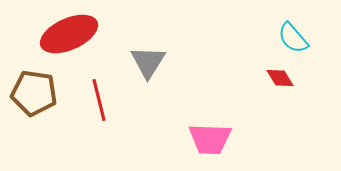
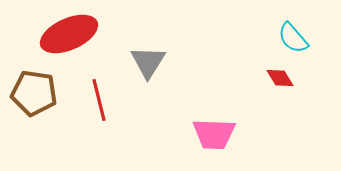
pink trapezoid: moved 4 px right, 5 px up
